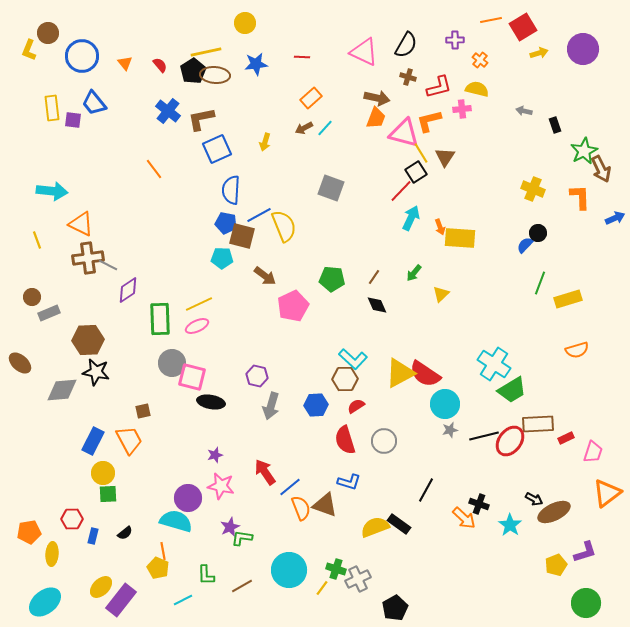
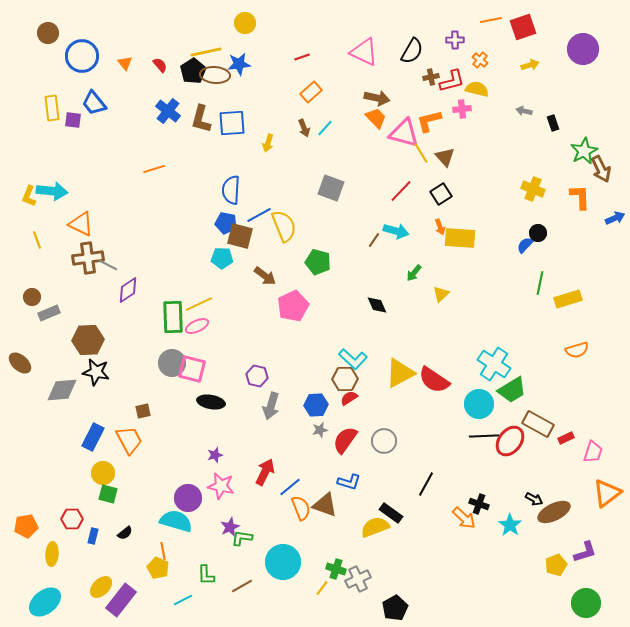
red square at (523, 27): rotated 12 degrees clockwise
black semicircle at (406, 45): moved 6 px right, 6 px down
yellow L-shape at (29, 50): moved 146 px down
yellow arrow at (539, 53): moved 9 px left, 12 px down
red line at (302, 57): rotated 21 degrees counterclockwise
blue star at (256, 64): moved 17 px left
brown cross at (408, 77): moved 23 px right; rotated 28 degrees counterclockwise
red L-shape at (439, 87): moved 13 px right, 6 px up
orange rectangle at (311, 98): moved 6 px up
orange trapezoid at (376, 118): rotated 65 degrees counterclockwise
brown L-shape at (201, 119): rotated 64 degrees counterclockwise
black rectangle at (555, 125): moved 2 px left, 2 px up
brown arrow at (304, 128): rotated 84 degrees counterclockwise
yellow arrow at (265, 142): moved 3 px right, 1 px down
blue square at (217, 149): moved 15 px right, 26 px up; rotated 20 degrees clockwise
brown triangle at (445, 157): rotated 15 degrees counterclockwise
orange line at (154, 169): rotated 70 degrees counterclockwise
black square at (416, 172): moved 25 px right, 22 px down
cyan arrow at (411, 218): moved 15 px left, 13 px down; rotated 80 degrees clockwise
brown square at (242, 236): moved 2 px left
brown line at (374, 277): moved 37 px up
green pentagon at (332, 279): moved 14 px left, 17 px up; rotated 10 degrees clockwise
green line at (540, 283): rotated 10 degrees counterclockwise
green rectangle at (160, 319): moved 13 px right, 2 px up
red semicircle at (425, 374): moved 9 px right, 6 px down
pink square at (192, 377): moved 8 px up
cyan circle at (445, 404): moved 34 px right
red semicircle at (356, 406): moved 7 px left, 8 px up
brown rectangle at (538, 424): rotated 32 degrees clockwise
gray star at (450, 430): moved 130 px left
black line at (484, 436): rotated 12 degrees clockwise
red semicircle at (345, 440): rotated 52 degrees clockwise
blue rectangle at (93, 441): moved 4 px up
red arrow at (265, 472): rotated 60 degrees clockwise
black line at (426, 490): moved 6 px up
green square at (108, 494): rotated 18 degrees clockwise
black rectangle at (399, 524): moved 8 px left, 11 px up
orange pentagon at (29, 532): moved 3 px left, 6 px up
cyan circle at (289, 570): moved 6 px left, 8 px up
